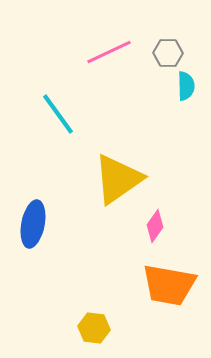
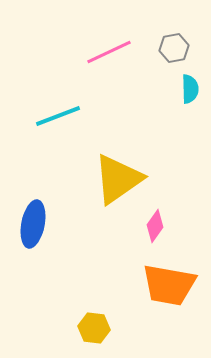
gray hexagon: moved 6 px right, 5 px up; rotated 12 degrees counterclockwise
cyan semicircle: moved 4 px right, 3 px down
cyan line: moved 2 px down; rotated 75 degrees counterclockwise
